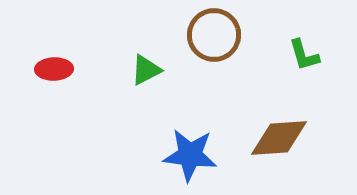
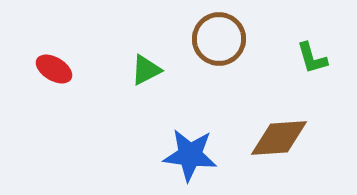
brown circle: moved 5 px right, 4 px down
green L-shape: moved 8 px right, 3 px down
red ellipse: rotated 33 degrees clockwise
